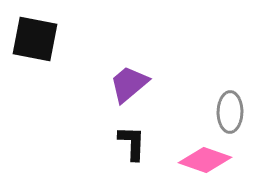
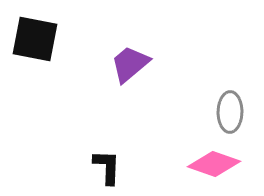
purple trapezoid: moved 1 px right, 20 px up
black L-shape: moved 25 px left, 24 px down
pink diamond: moved 9 px right, 4 px down
